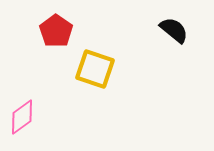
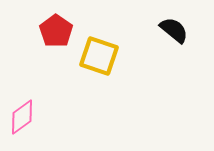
yellow square: moved 4 px right, 13 px up
